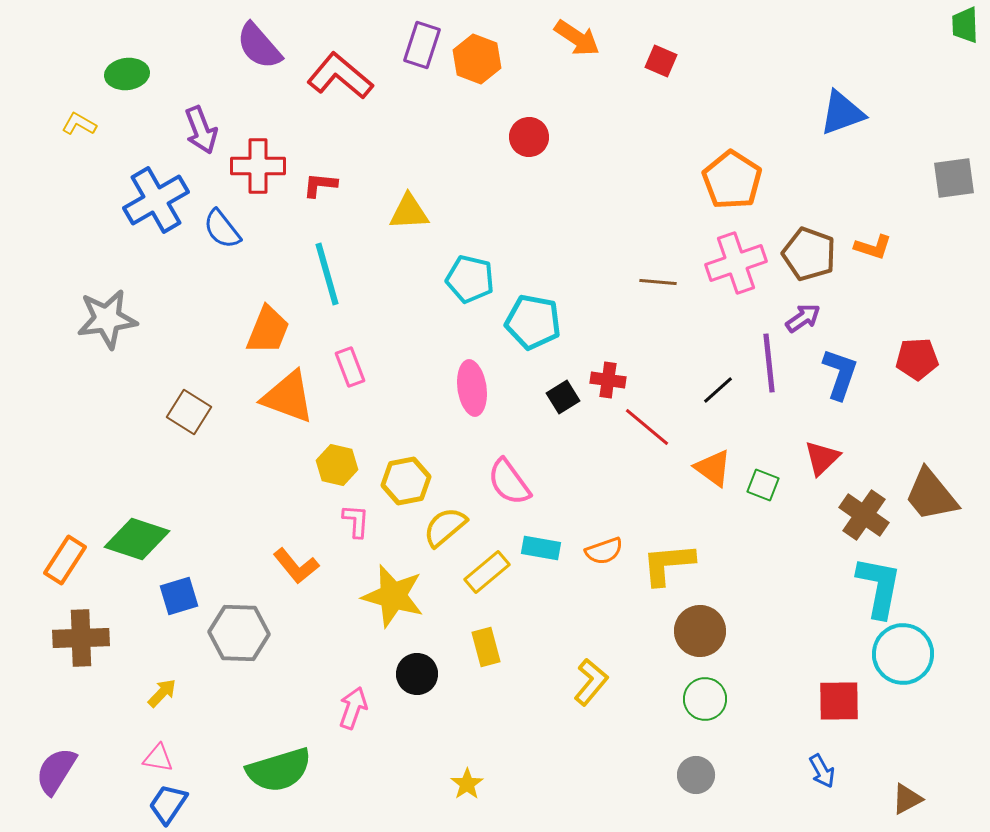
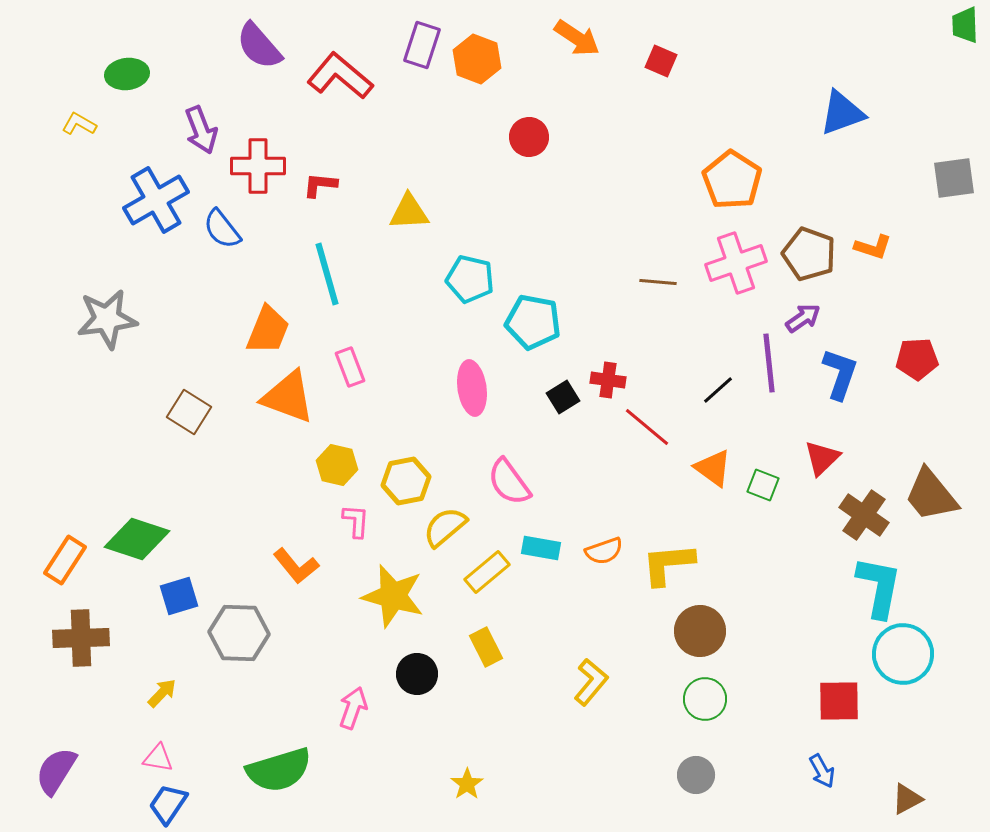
yellow rectangle at (486, 647): rotated 12 degrees counterclockwise
